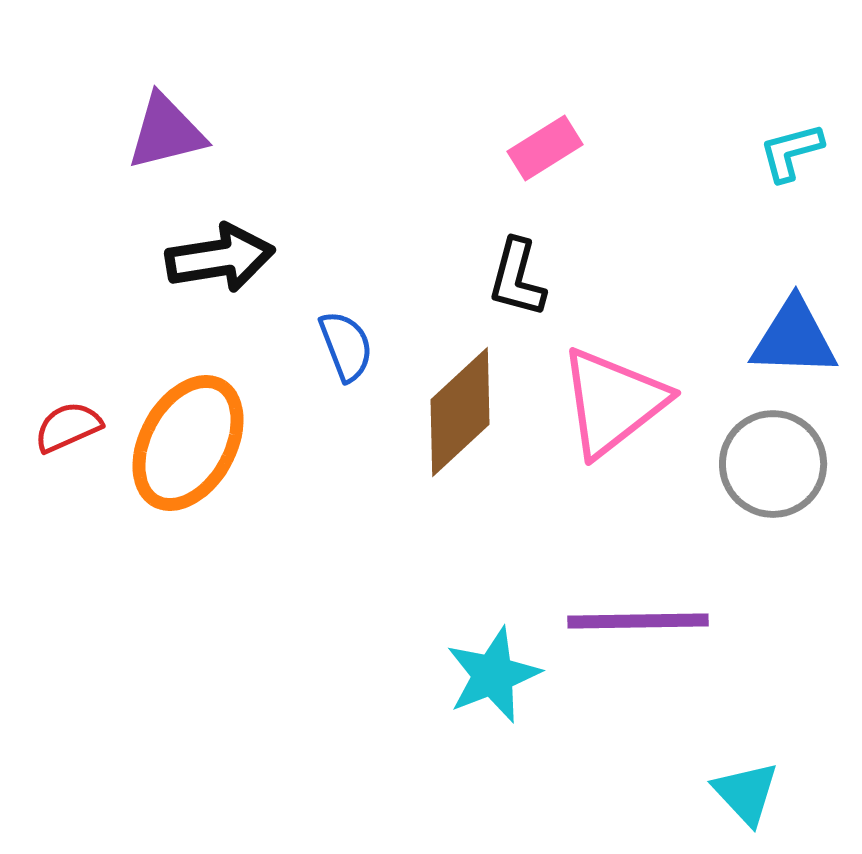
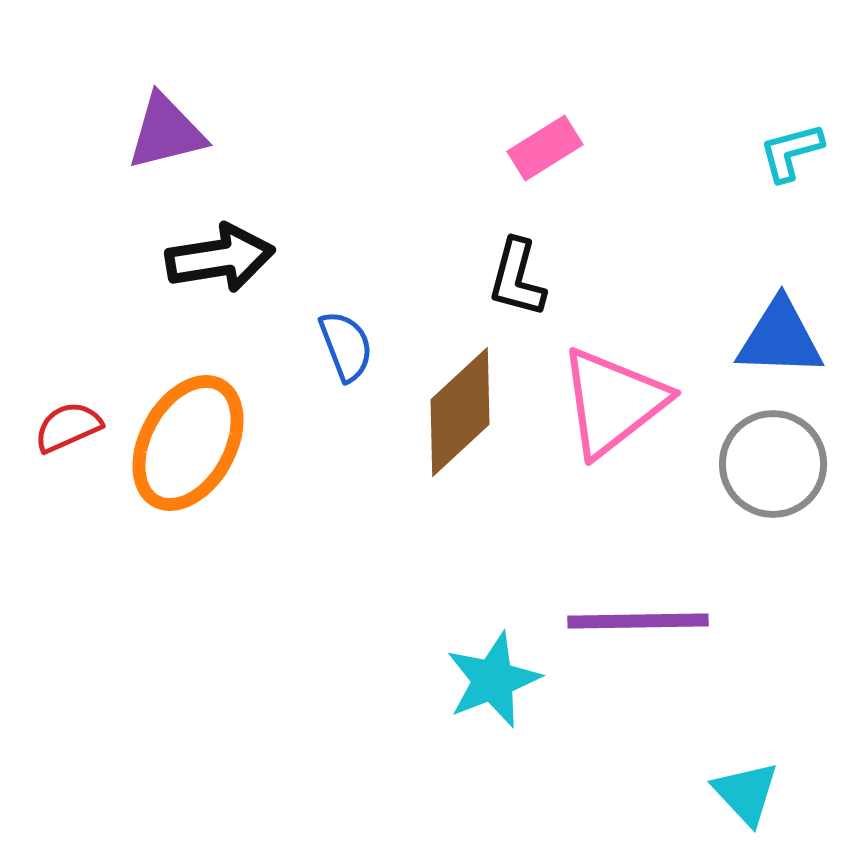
blue triangle: moved 14 px left
cyan star: moved 5 px down
